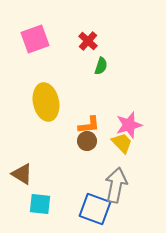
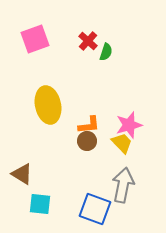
green semicircle: moved 5 px right, 14 px up
yellow ellipse: moved 2 px right, 3 px down
gray arrow: moved 7 px right
